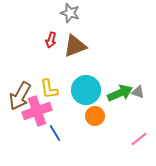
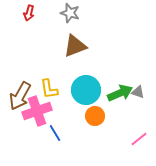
red arrow: moved 22 px left, 27 px up
